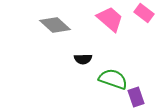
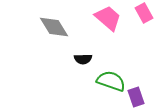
pink rectangle: rotated 24 degrees clockwise
pink trapezoid: moved 2 px left, 1 px up
gray diamond: moved 1 px left, 2 px down; rotated 16 degrees clockwise
green semicircle: moved 2 px left, 2 px down
